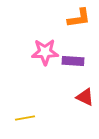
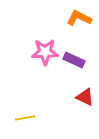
orange L-shape: rotated 145 degrees counterclockwise
purple rectangle: moved 1 px right, 1 px up; rotated 20 degrees clockwise
